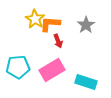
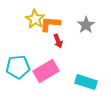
pink rectangle: moved 6 px left, 1 px down
